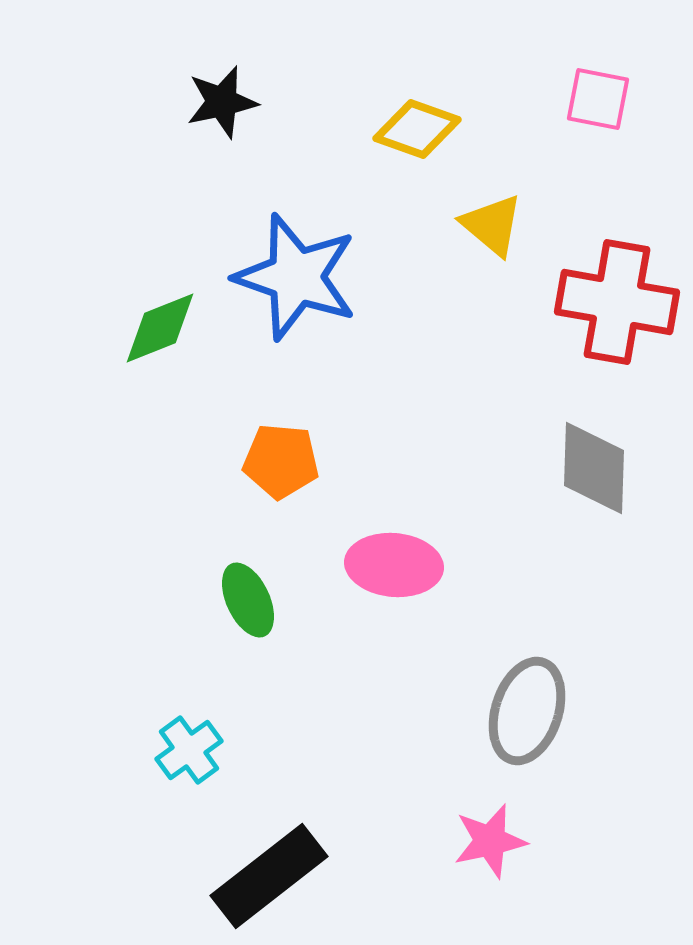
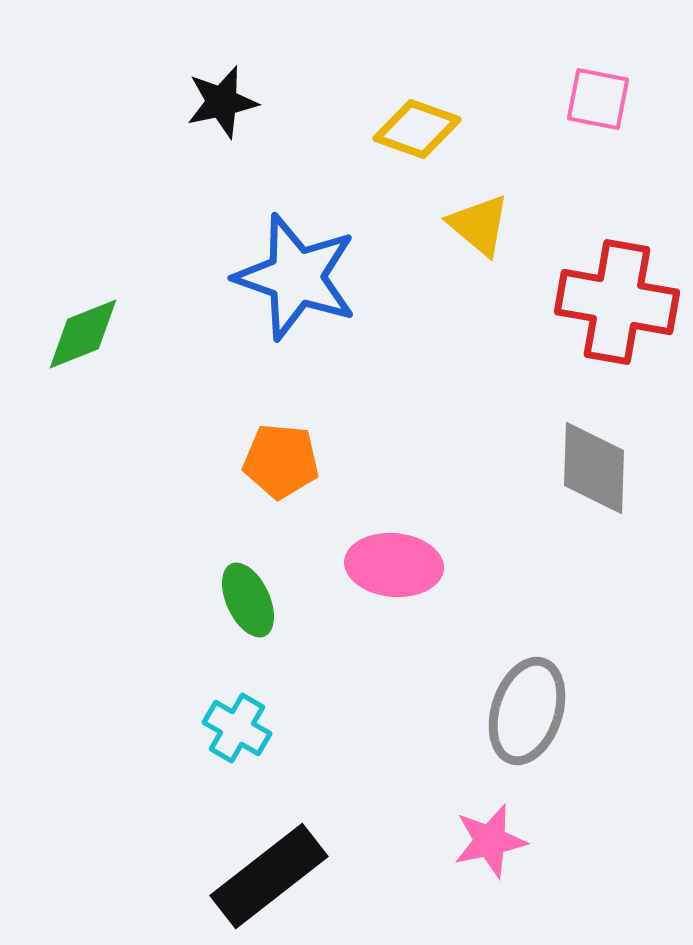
yellow triangle: moved 13 px left
green diamond: moved 77 px left, 6 px down
cyan cross: moved 48 px right, 22 px up; rotated 24 degrees counterclockwise
